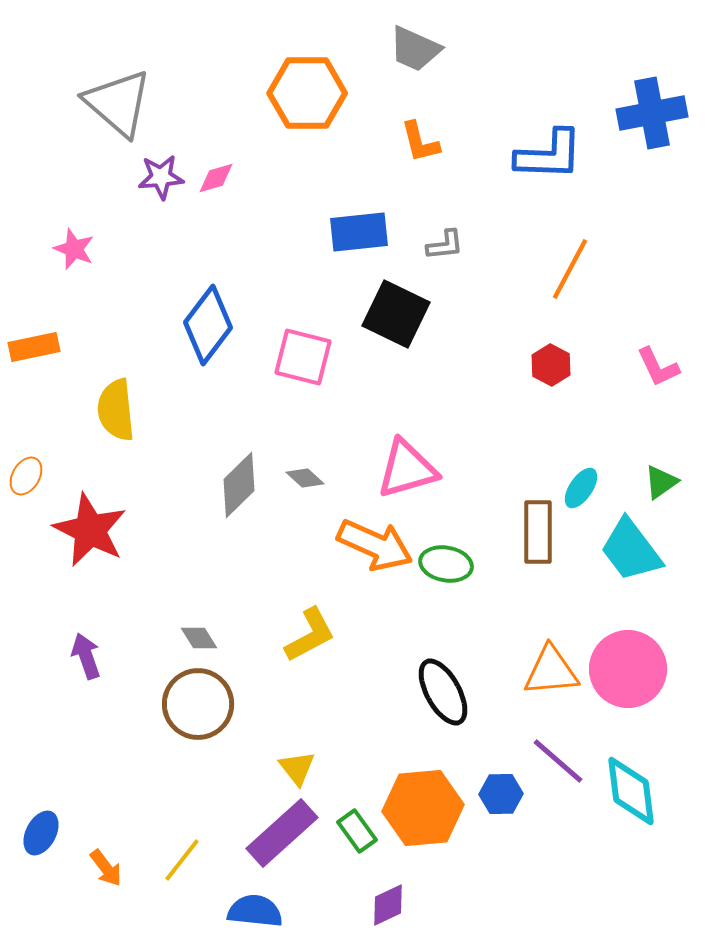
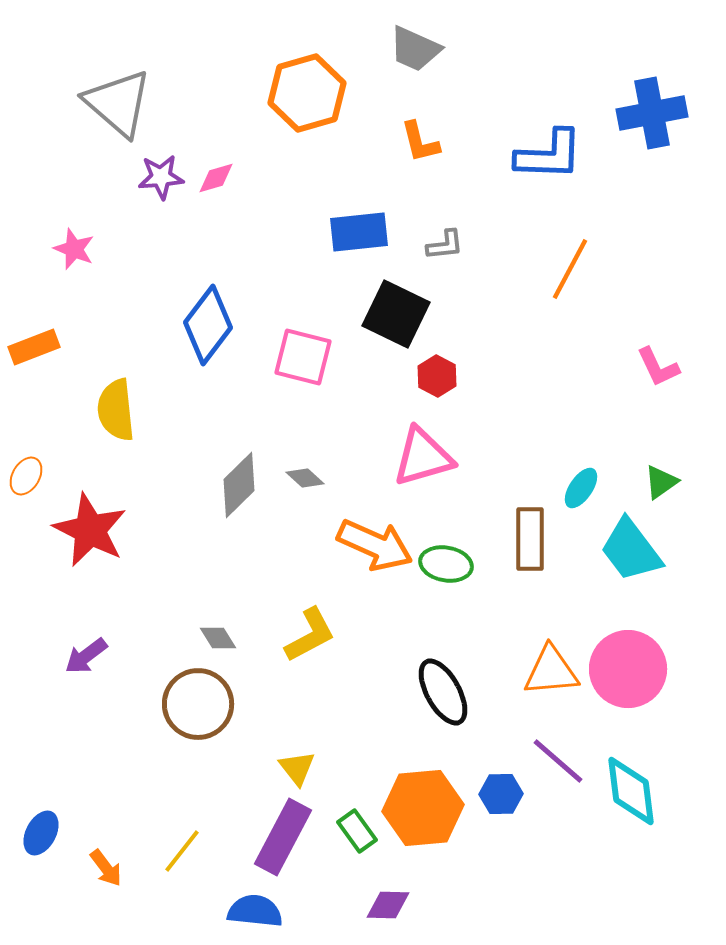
orange hexagon at (307, 93): rotated 16 degrees counterclockwise
orange rectangle at (34, 347): rotated 9 degrees counterclockwise
red hexagon at (551, 365): moved 114 px left, 11 px down
pink triangle at (407, 469): moved 16 px right, 12 px up
brown rectangle at (538, 532): moved 8 px left, 7 px down
gray diamond at (199, 638): moved 19 px right
purple arrow at (86, 656): rotated 108 degrees counterclockwise
purple rectangle at (282, 833): moved 1 px right, 4 px down; rotated 20 degrees counterclockwise
yellow line at (182, 860): moved 9 px up
purple diamond at (388, 905): rotated 27 degrees clockwise
